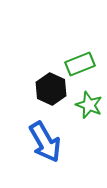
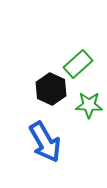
green rectangle: moved 2 px left; rotated 20 degrees counterclockwise
green star: rotated 20 degrees counterclockwise
